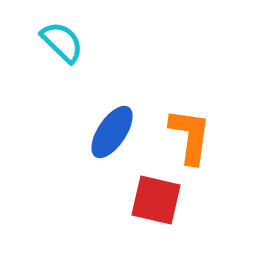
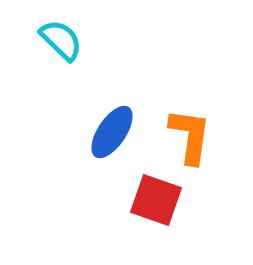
cyan semicircle: moved 1 px left, 2 px up
red square: rotated 6 degrees clockwise
